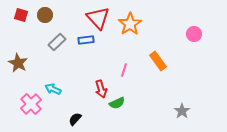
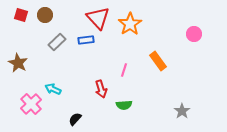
green semicircle: moved 7 px right, 2 px down; rotated 21 degrees clockwise
